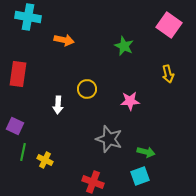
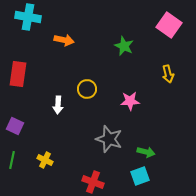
green line: moved 11 px left, 8 px down
